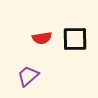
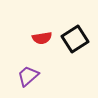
black square: rotated 32 degrees counterclockwise
